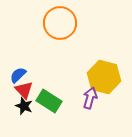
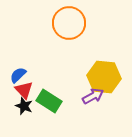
orange circle: moved 9 px right
yellow hexagon: rotated 8 degrees counterclockwise
purple arrow: moved 3 px right, 2 px up; rotated 45 degrees clockwise
